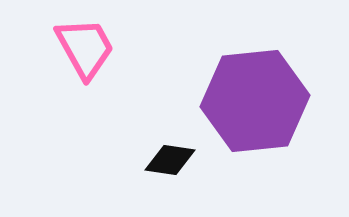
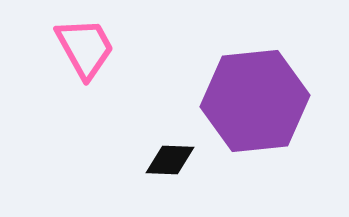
black diamond: rotated 6 degrees counterclockwise
